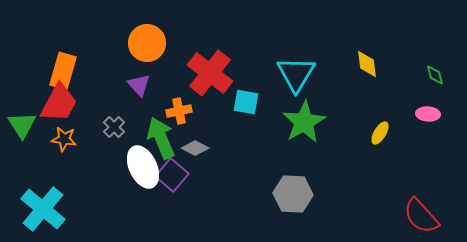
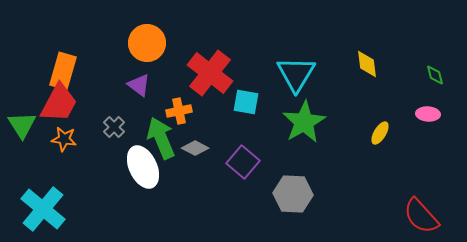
purple triangle: rotated 10 degrees counterclockwise
purple square: moved 71 px right, 13 px up
